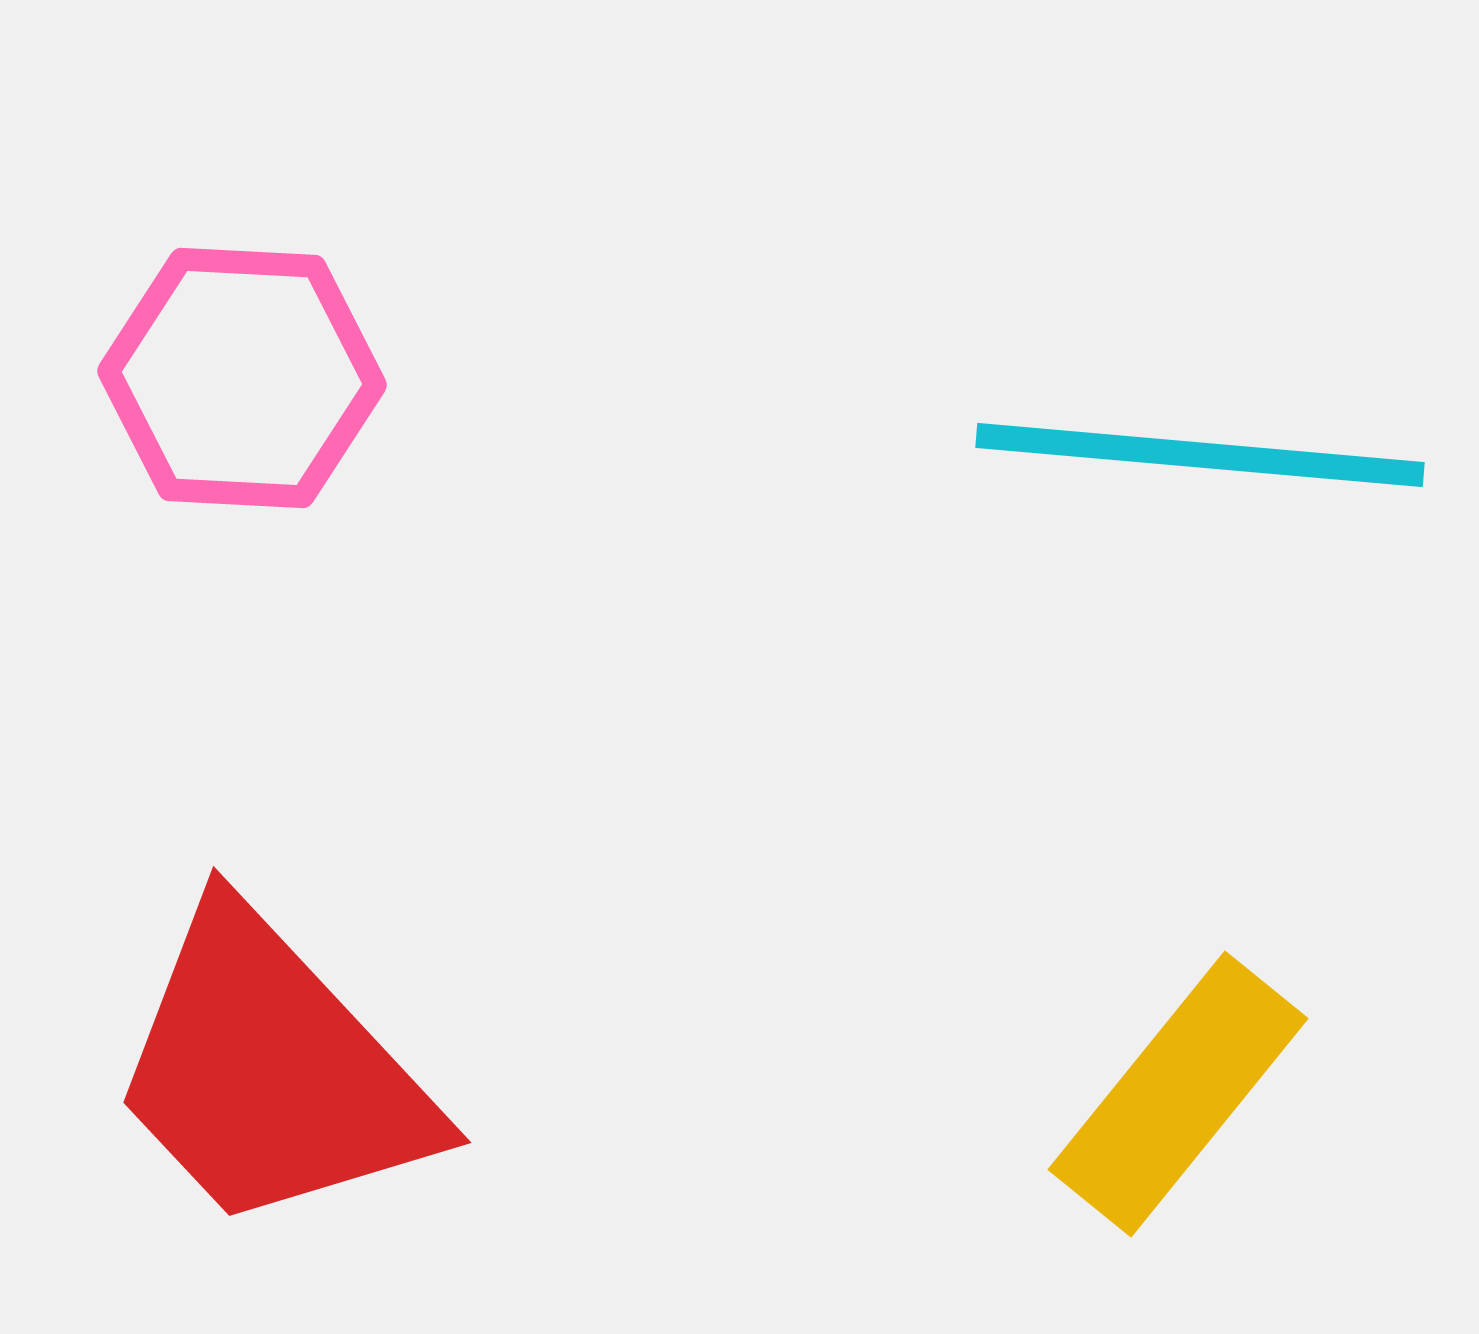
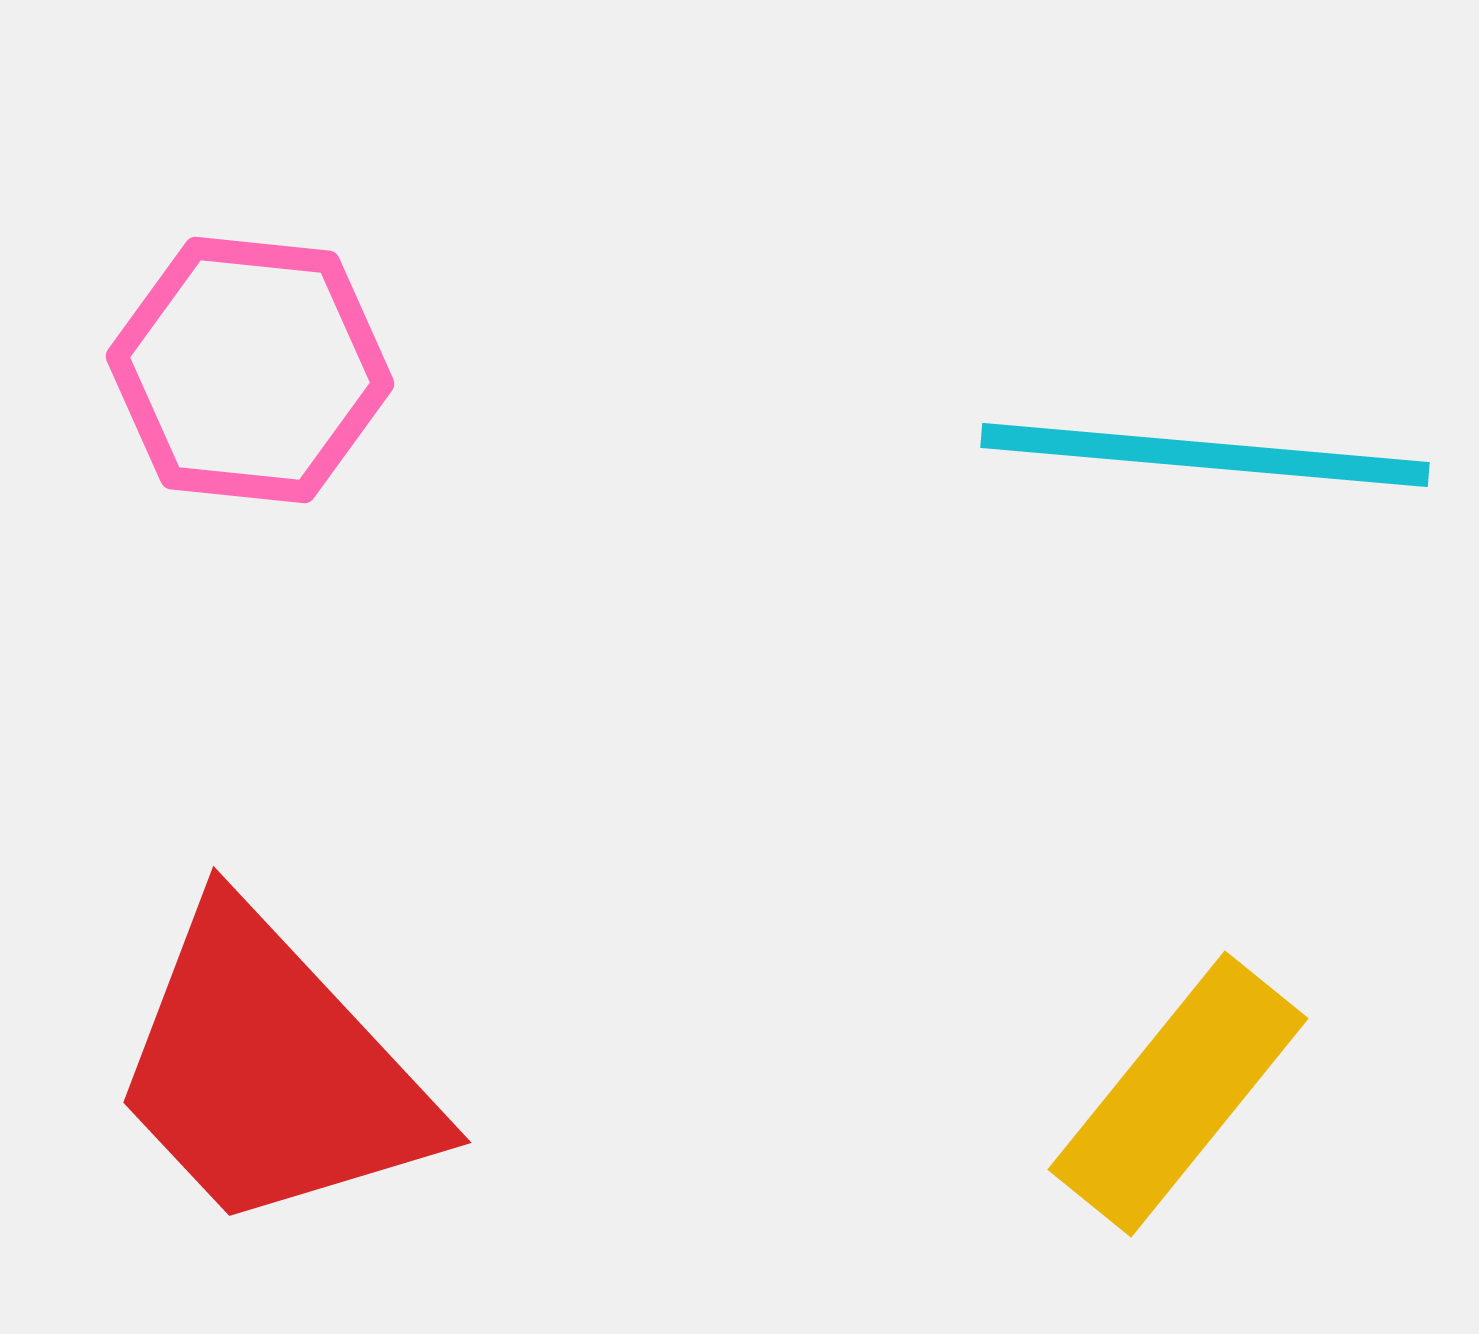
pink hexagon: moved 8 px right, 8 px up; rotated 3 degrees clockwise
cyan line: moved 5 px right
